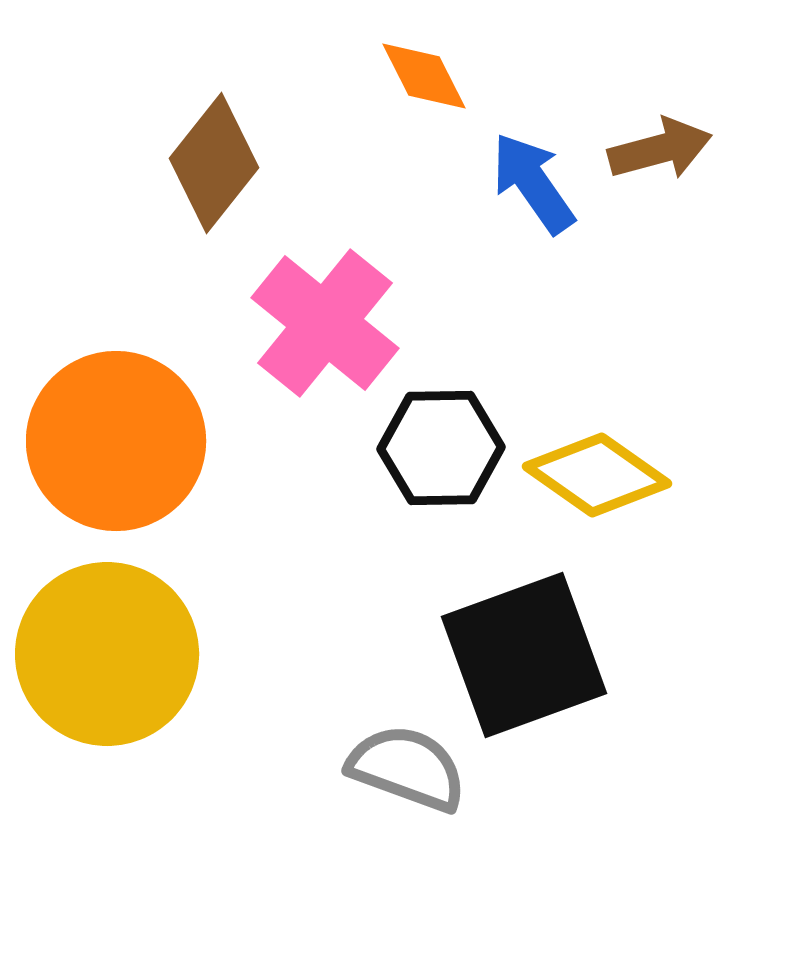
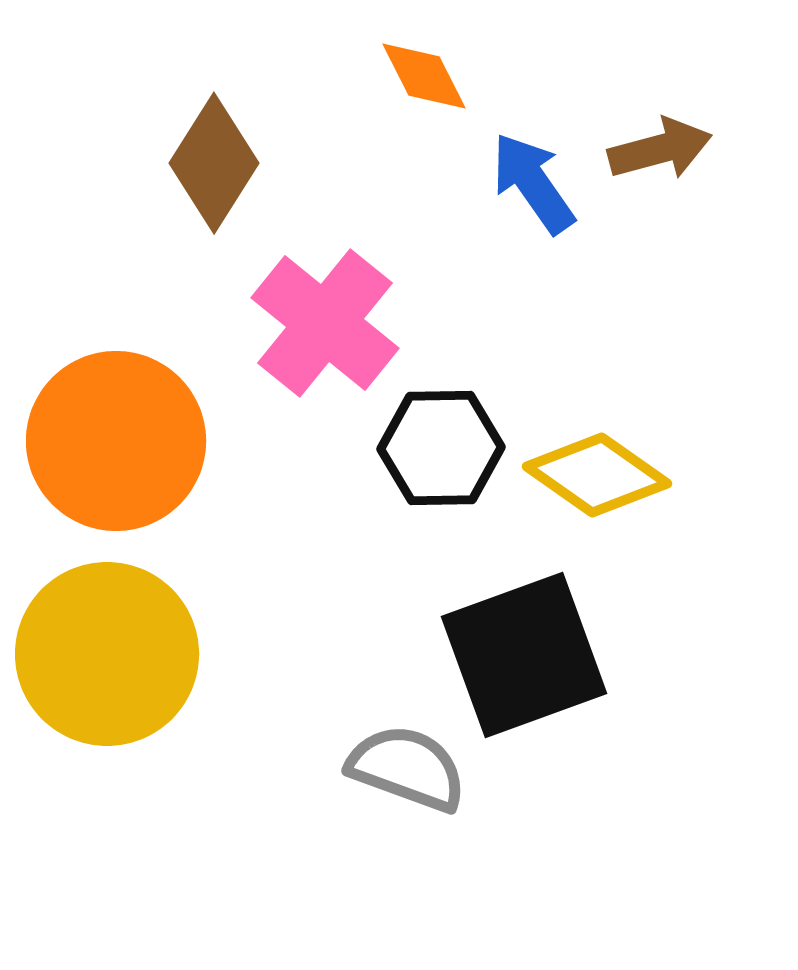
brown diamond: rotated 6 degrees counterclockwise
